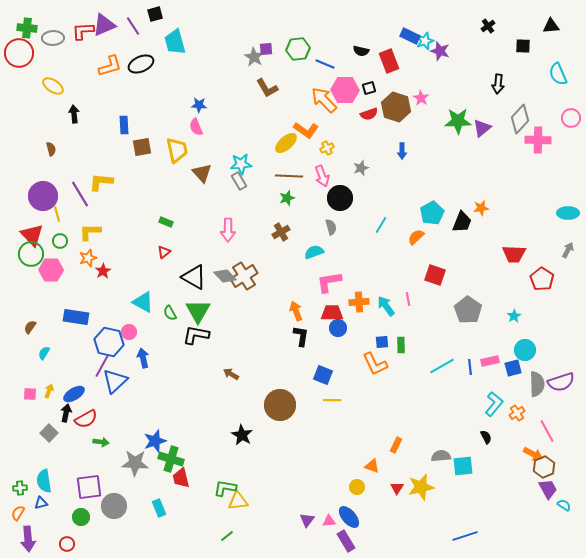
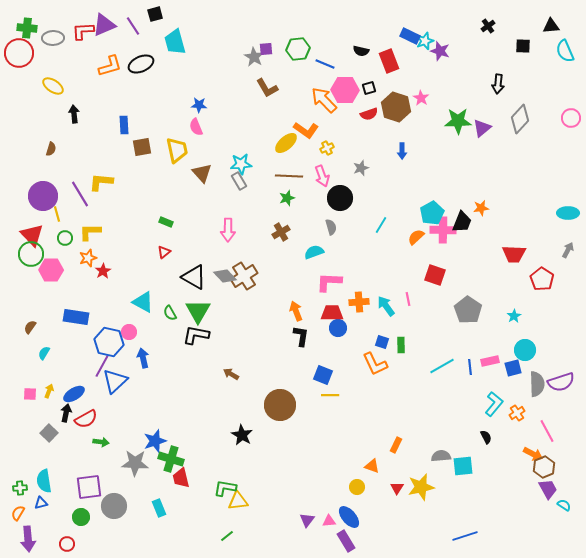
cyan semicircle at (558, 74): moved 7 px right, 23 px up
pink cross at (538, 140): moved 95 px left, 90 px down
brown semicircle at (51, 149): rotated 32 degrees clockwise
green circle at (60, 241): moved 5 px right, 3 px up
pink L-shape at (329, 282): rotated 12 degrees clockwise
blue square at (382, 342): rotated 24 degrees clockwise
yellow line at (332, 400): moved 2 px left, 5 px up
